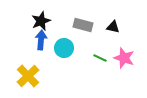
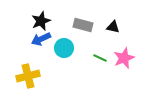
blue arrow: moved 1 px up; rotated 120 degrees counterclockwise
pink star: rotated 30 degrees clockwise
yellow cross: rotated 30 degrees clockwise
